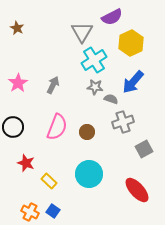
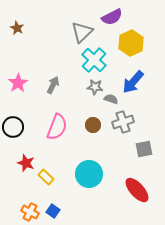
gray triangle: rotated 15 degrees clockwise
cyan cross: rotated 15 degrees counterclockwise
brown circle: moved 6 px right, 7 px up
gray square: rotated 18 degrees clockwise
yellow rectangle: moved 3 px left, 4 px up
